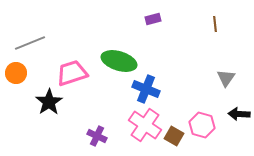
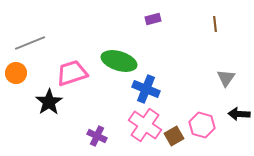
brown square: rotated 30 degrees clockwise
